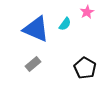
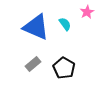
cyan semicircle: rotated 72 degrees counterclockwise
blue triangle: moved 2 px up
black pentagon: moved 21 px left
